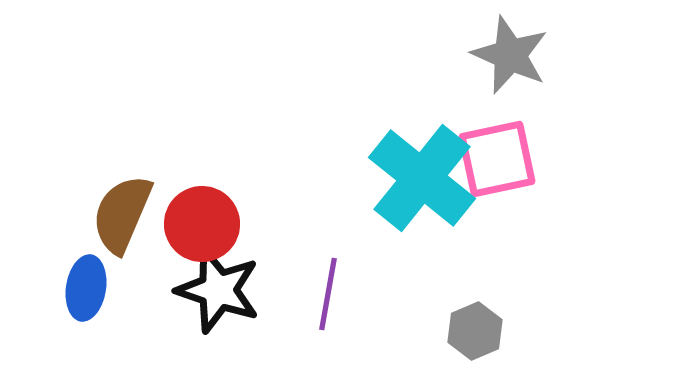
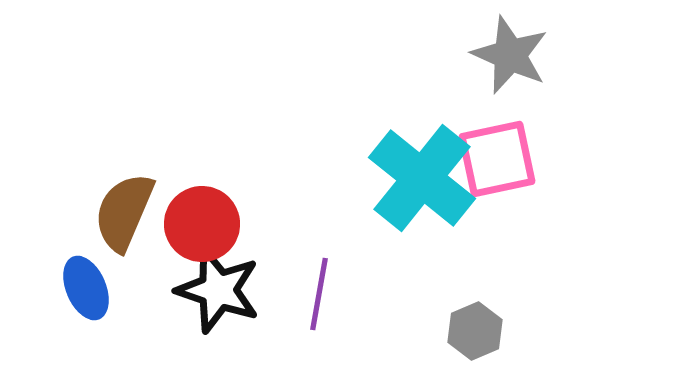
brown semicircle: moved 2 px right, 2 px up
blue ellipse: rotated 32 degrees counterclockwise
purple line: moved 9 px left
